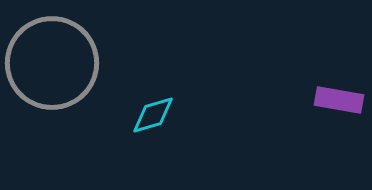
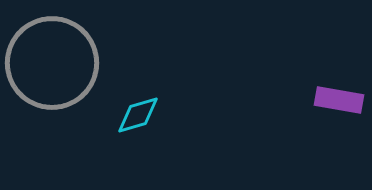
cyan diamond: moved 15 px left
